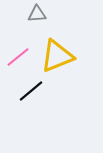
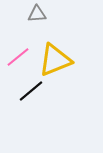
yellow triangle: moved 2 px left, 4 px down
